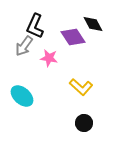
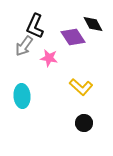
cyan ellipse: rotated 45 degrees clockwise
